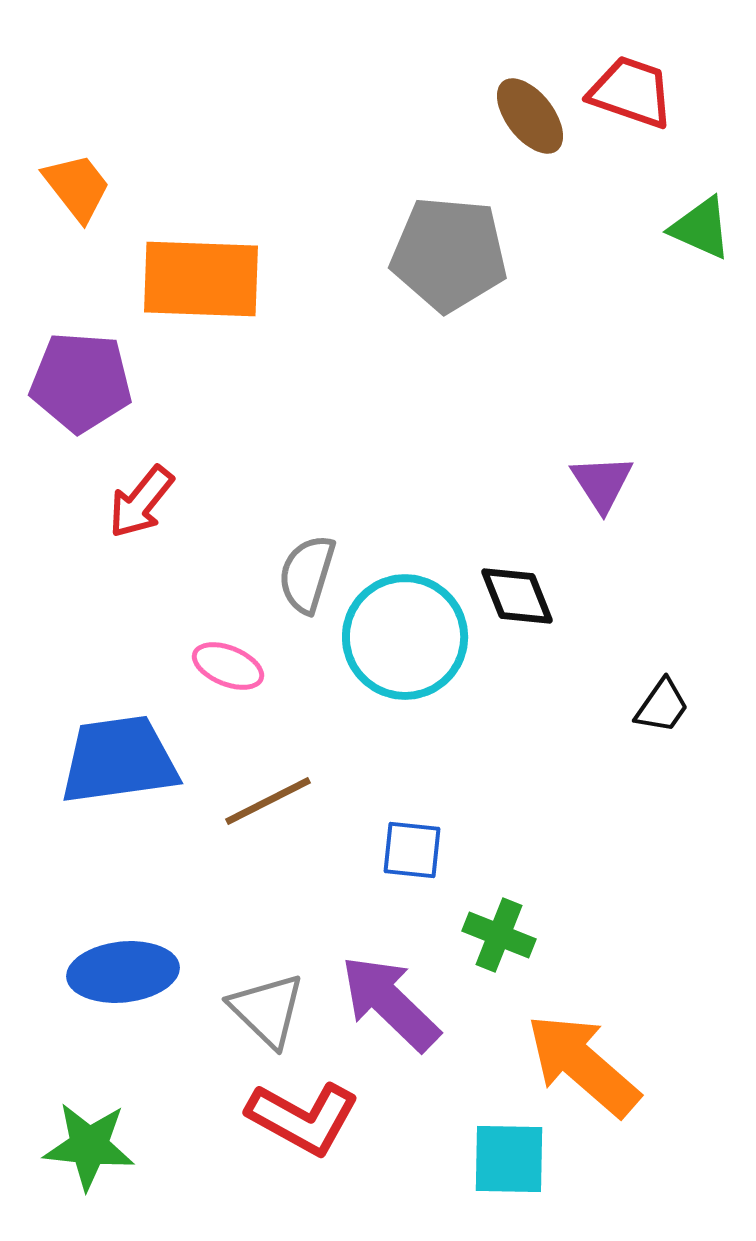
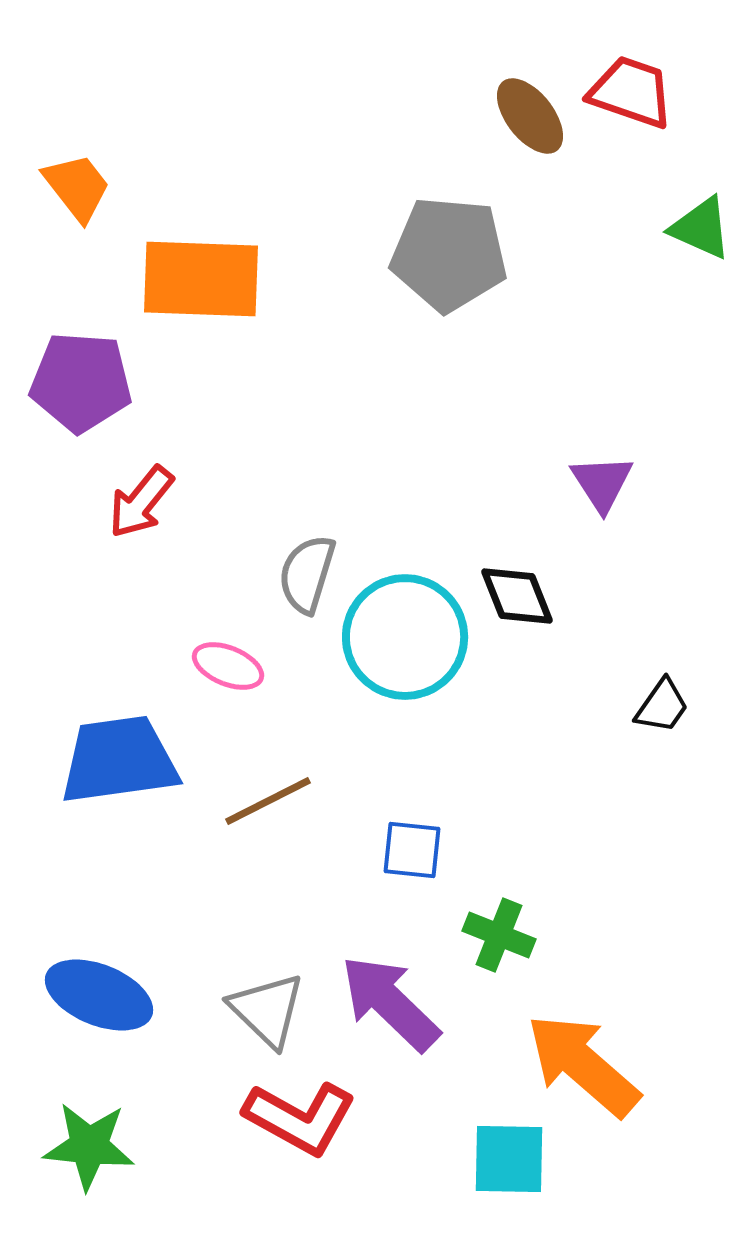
blue ellipse: moved 24 px left, 23 px down; rotated 28 degrees clockwise
red L-shape: moved 3 px left
